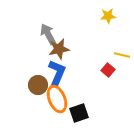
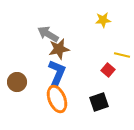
yellow star: moved 5 px left, 4 px down
gray arrow: rotated 30 degrees counterclockwise
brown circle: moved 21 px left, 3 px up
black square: moved 20 px right, 11 px up
